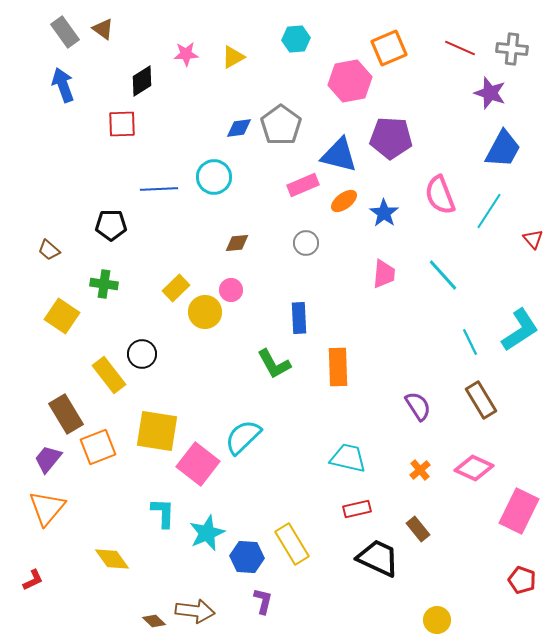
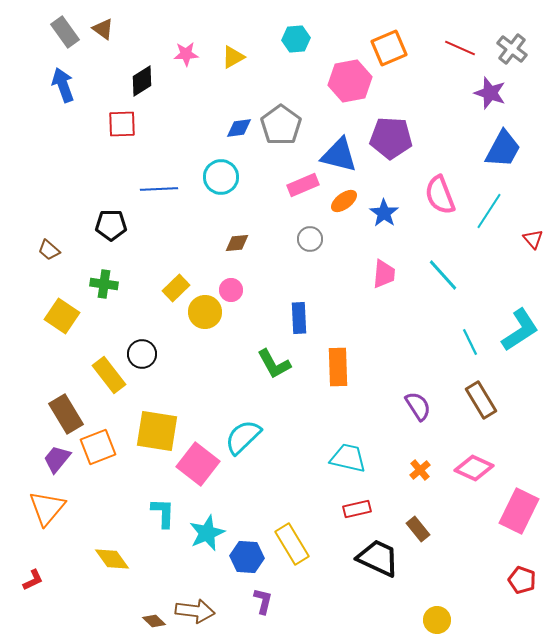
gray cross at (512, 49): rotated 32 degrees clockwise
cyan circle at (214, 177): moved 7 px right
gray circle at (306, 243): moved 4 px right, 4 px up
purple trapezoid at (48, 459): moved 9 px right
